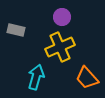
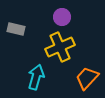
gray rectangle: moved 1 px up
orange trapezoid: rotated 85 degrees clockwise
